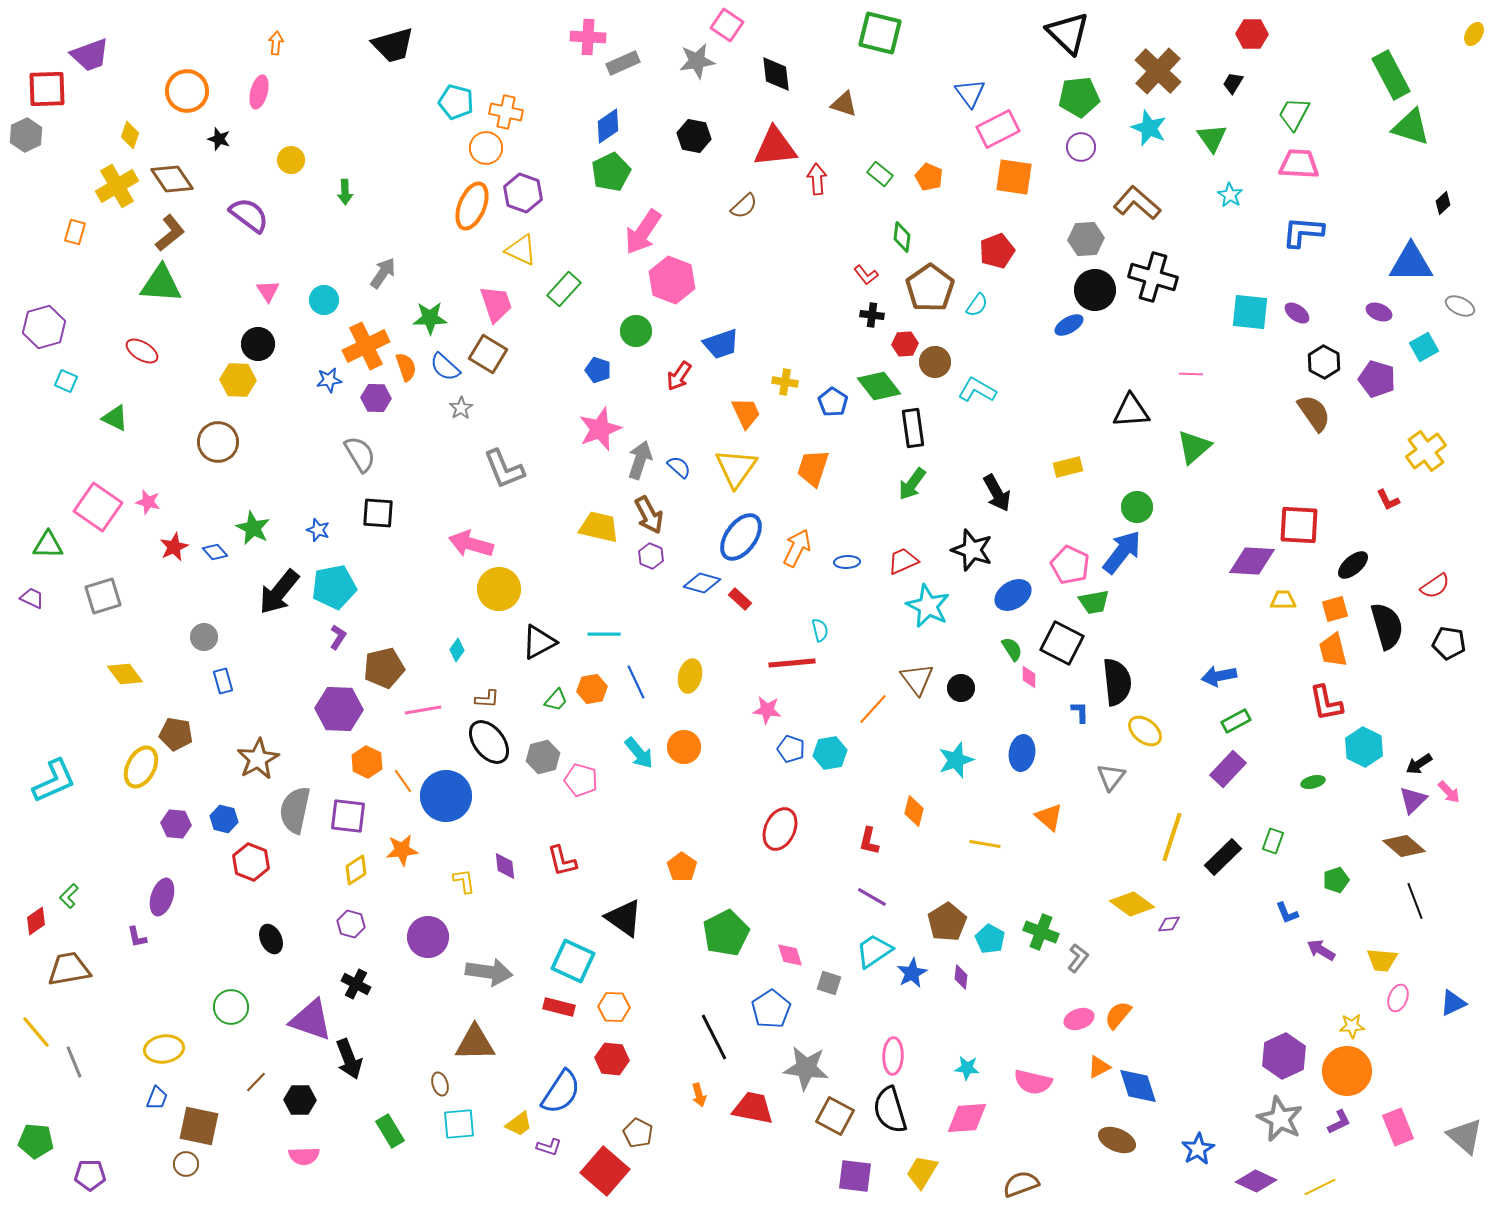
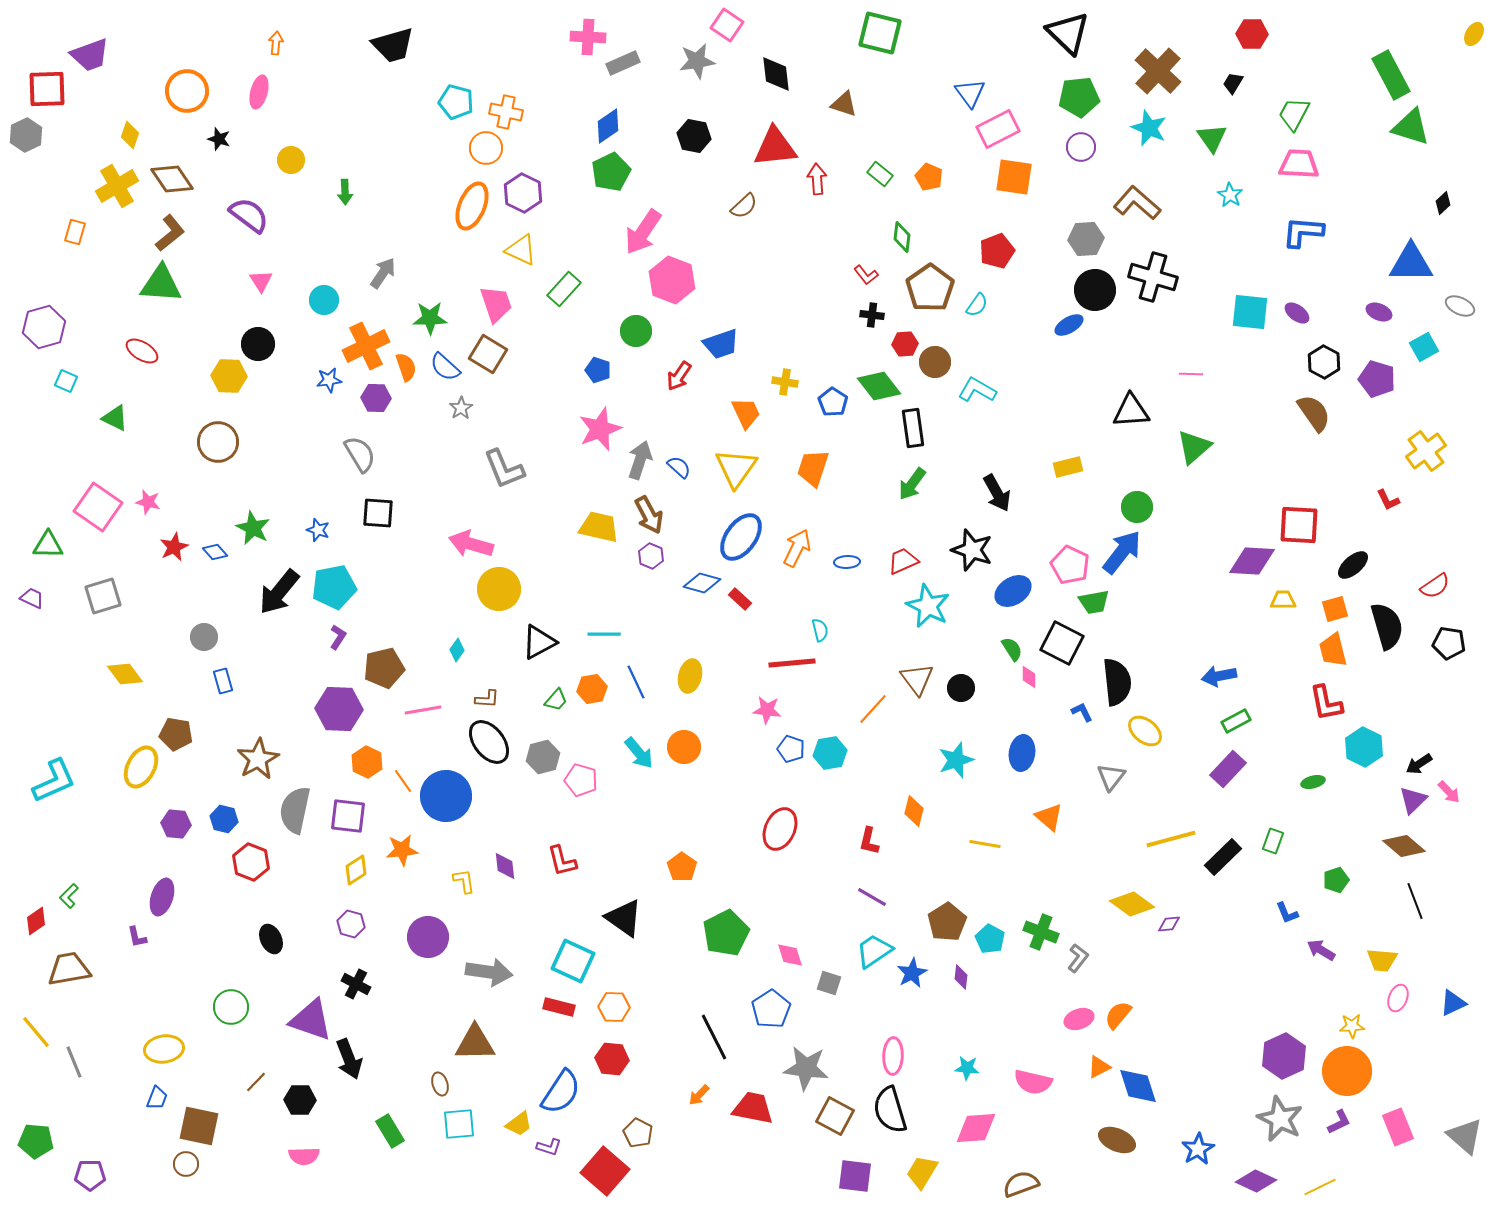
purple hexagon at (523, 193): rotated 6 degrees clockwise
pink triangle at (268, 291): moved 7 px left, 10 px up
yellow hexagon at (238, 380): moved 9 px left, 4 px up
blue ellipse at (1013, 595): moved 4 px up
blue L-shape at (1080, 712): moved 2 px right; rotated 25 degrees counterclockwise
yellow line at (1172, 837): moved 1 px left, 2 px down; rotated 57 degrees clockwise
orange arrow at (699, 1095): rotated 60 degrees clockwise
pink diamond at (967, 1118): moved 9 px right, 10 px down
